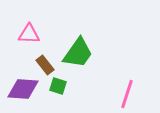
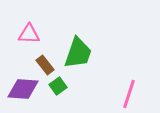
green trapezoid: rotated 16 degrees counterclockwise
green square: rotated 36 degrees clockwise
pink line: moved 2 px right
